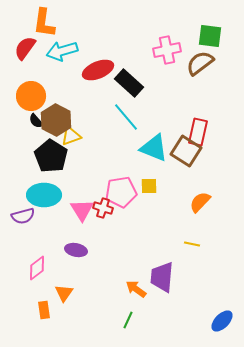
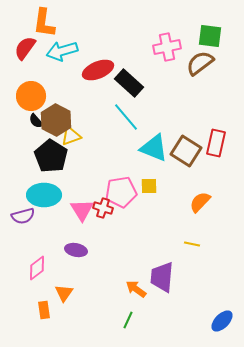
pink cross: moved 3 px up
red rectangle: moved 18 px right, 11 px down
